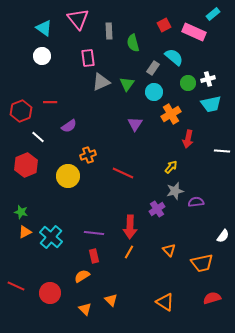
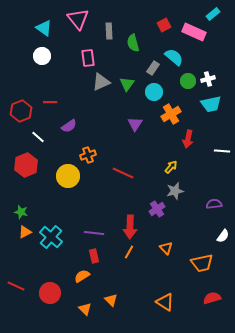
green circle at (188, 83): moved 2 px up
purple semicircle at (196, 202): moved 18 px right, 2 px down
orange triangle at (169, 250): moved 3 px left, 2 px up
